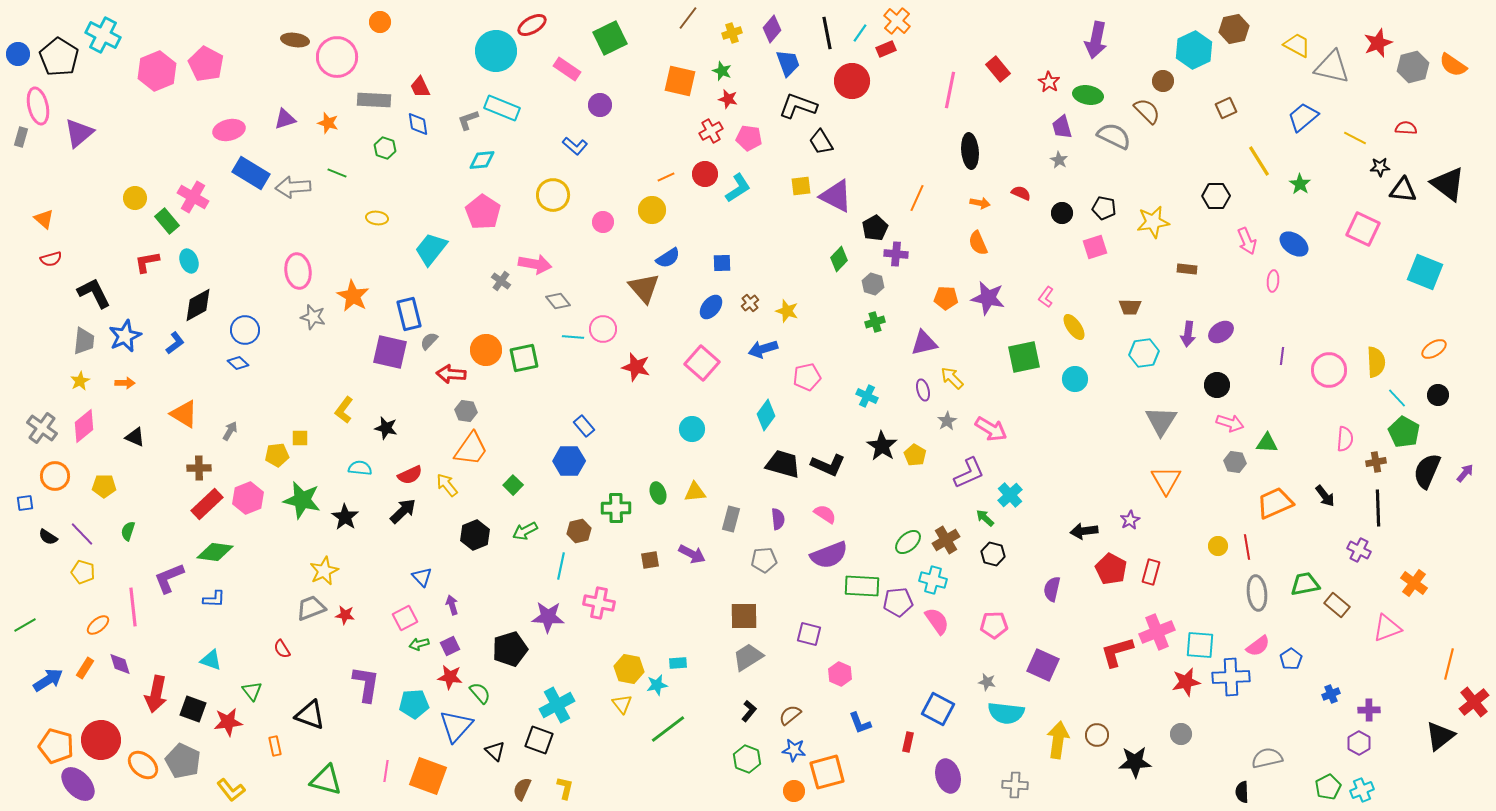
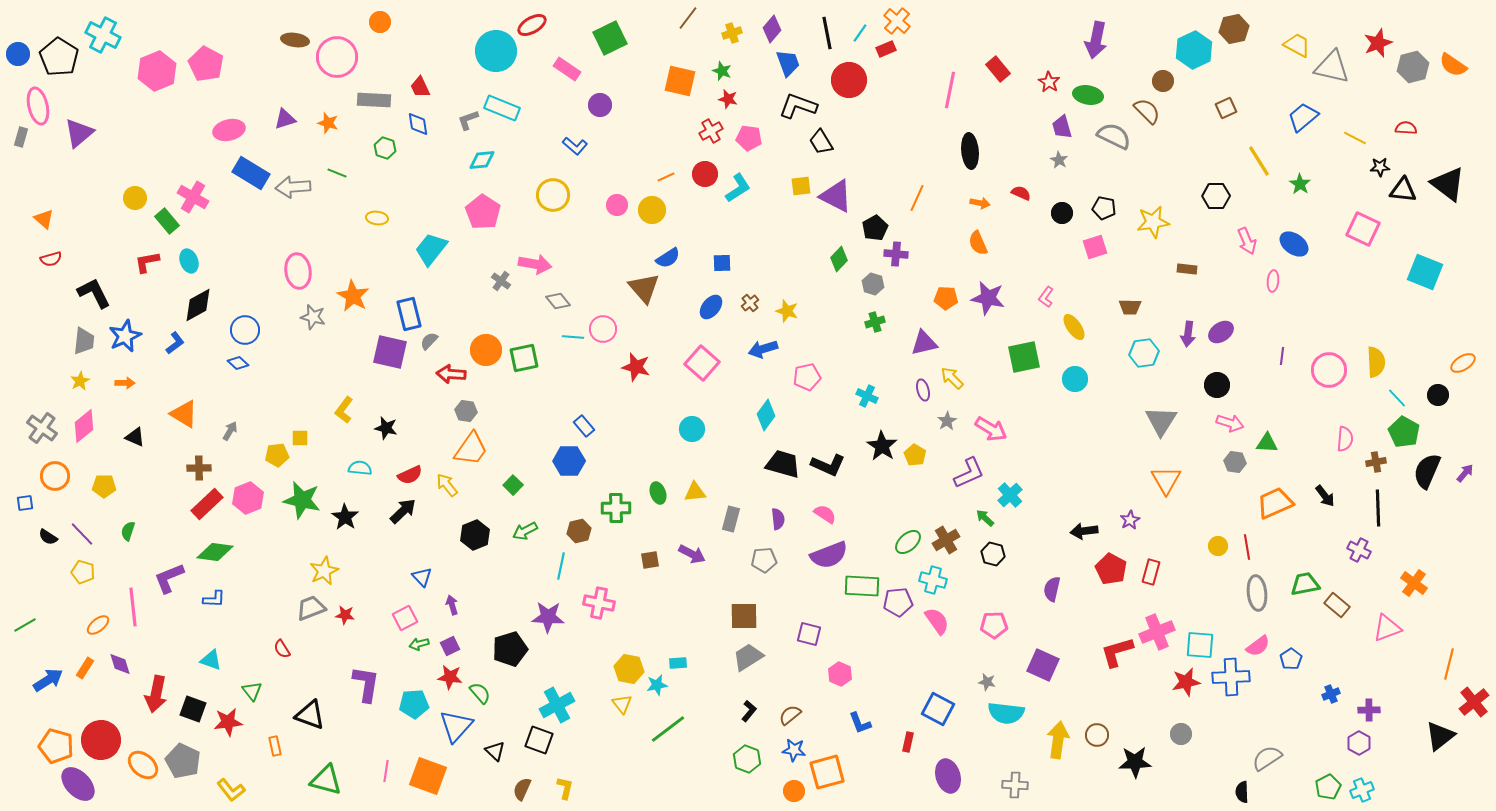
red circle at (852, 81): moved 3 px left, 1 px up
pink circle at (603, 222): moved 14 px right, 17 px up
orange ellipse at (1434, 349): moved 29 px right, 14 px down
gray semicircle at (1267, 758): rotated 20 degrees counterclockwise
